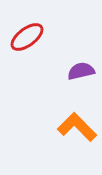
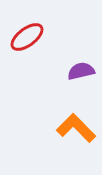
orange L-shape: moved 1 px left, 1 px down
